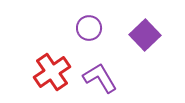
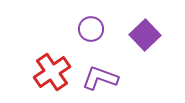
purple circle: moved 2 px right, 1 px down
purple L-shape: rotated 39 degrees counterclockwise
